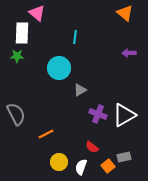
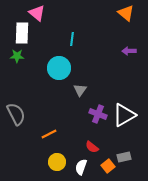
orange triangle: moved 1 px right
cyan line: moved 3 px left, 2 px down
purple arrow: moved 2 px up
gray triangle: rotated 24 degrees counterclockwise
orange line: moved 3 px right
yellow circle: moved 2 px left
